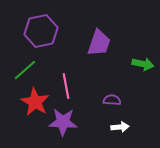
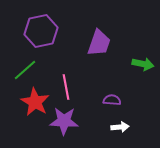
pink line: moved 1 px down
purple star: moved 1 px right, 1 px up
